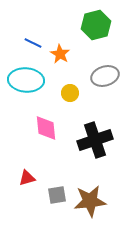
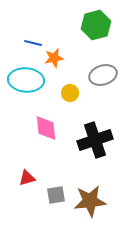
blue line: rotated 12 degrees counterclockwise
orange star: moved 6 px left, 4 px down; rotated 30 degrees clockwise
gray ellipse: moved 2 px left, 1 px up
gray square: moved 1 px left
